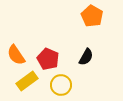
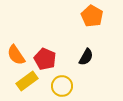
red pentagon: moved 3 px left
yellow circle: moved 1 px right, 1 px down
